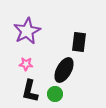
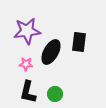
purple star: rotated 20 degrees clockwise
black ellipse: moved 13 px left, 18 px up
black L-shape: moved 2 px left, 1 px down
